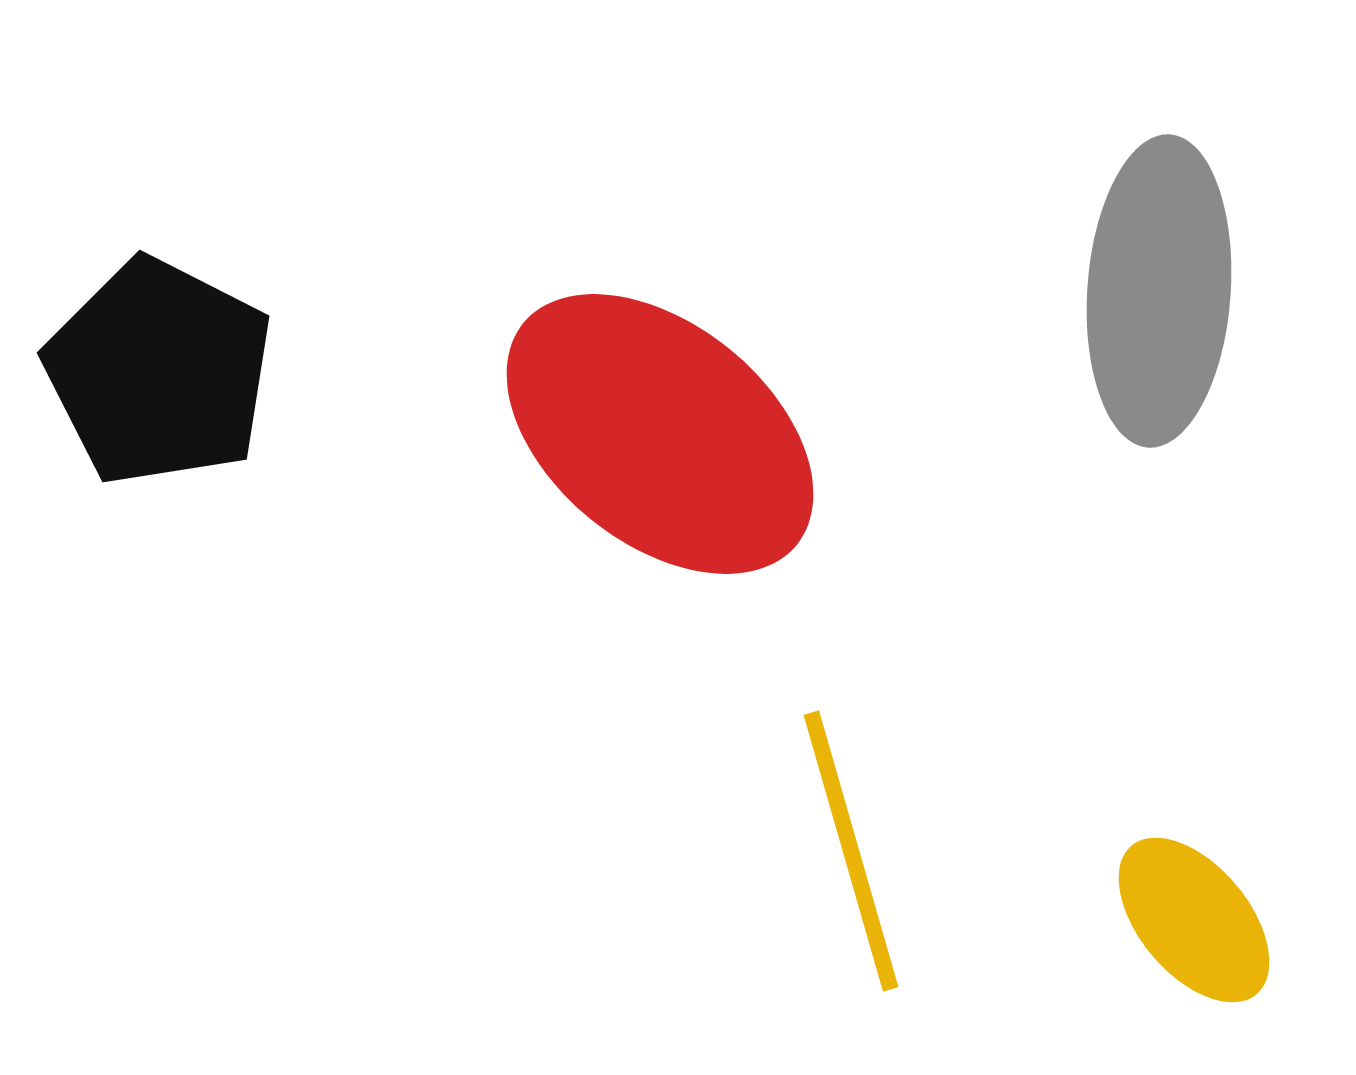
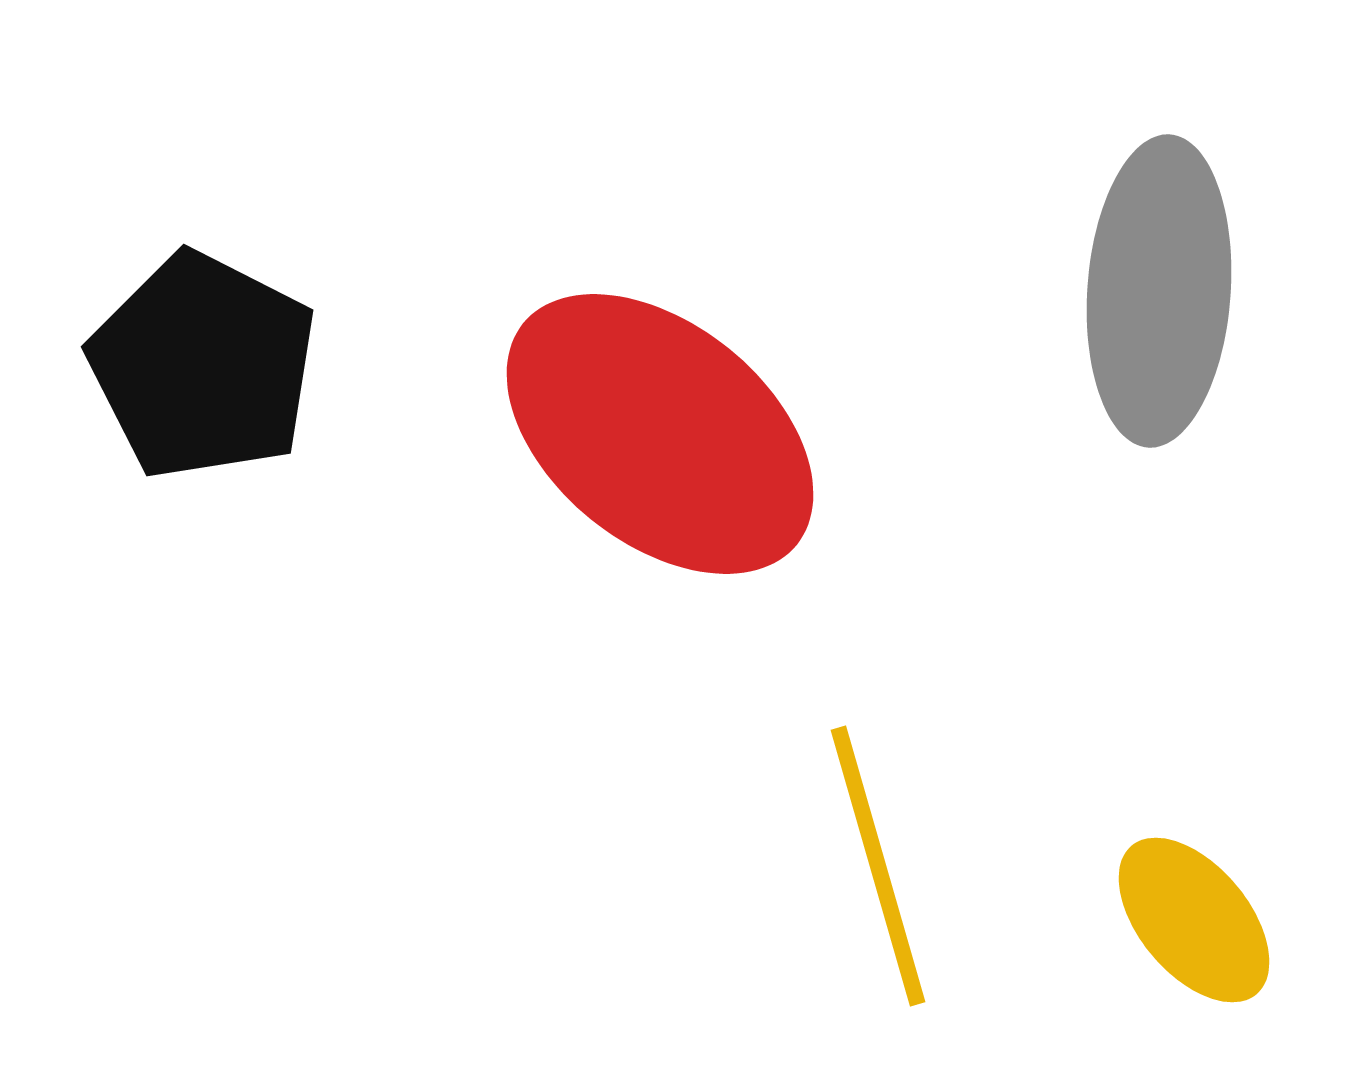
black pentagon: moved 44 px right, 6 px up
yellow line: moved 27 px right, 15 px down
